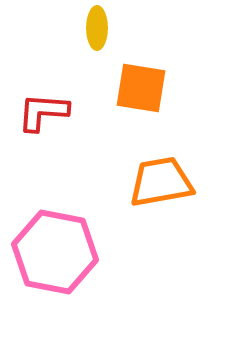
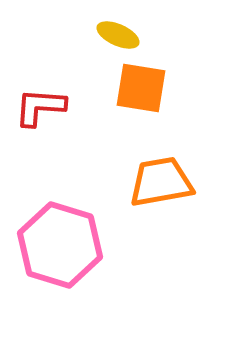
yellow ellipse: moved 21 px right, 7 px down; rotated 66 degrees counterclockwise
red L-shape: moved 3 px left, 5 px up
pink hexagon: moved 5 px right, 7 px up; rotated 6 degrees clockwise
